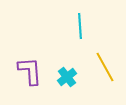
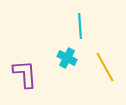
purple L-shape: moved 5 px left, 3 px down
cyan cross: moved 19 px up; rotated 24 degrees counterclockwise
